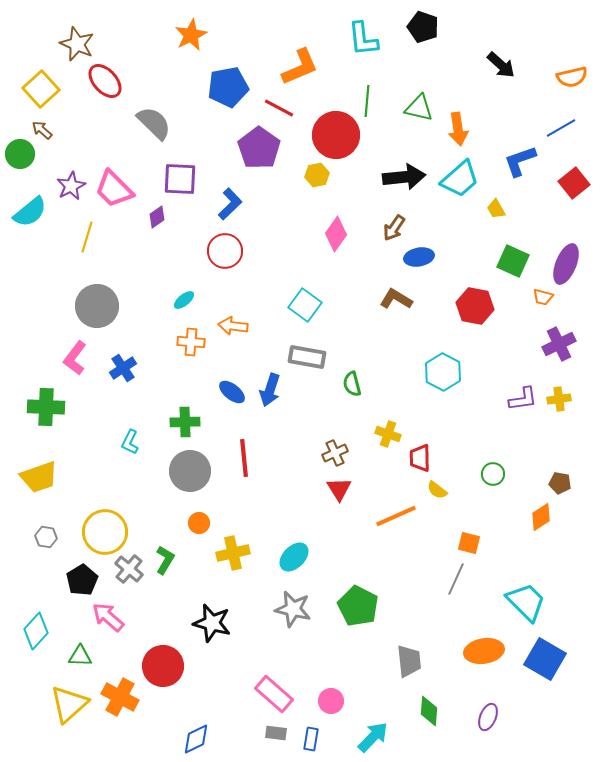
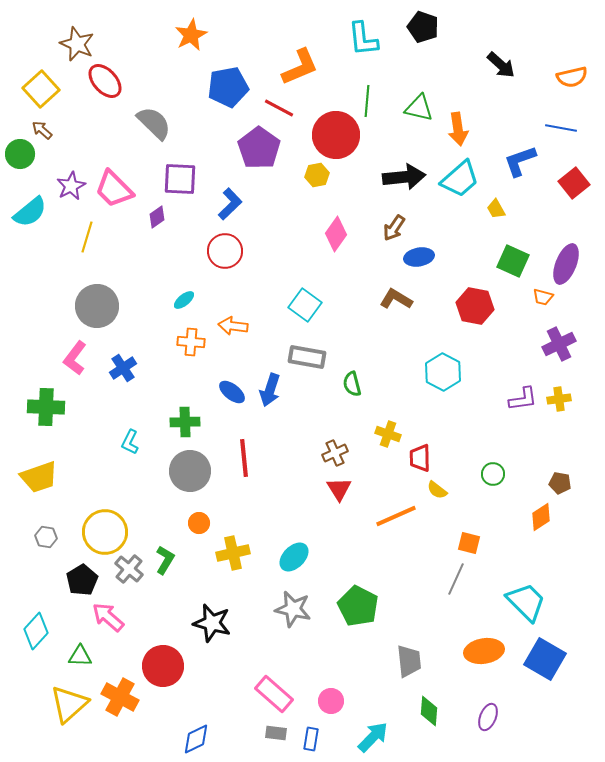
blue line at (561, 128): rotated 40 degrees clockwise
